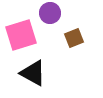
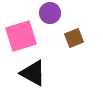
pink square: moved 1 px down
